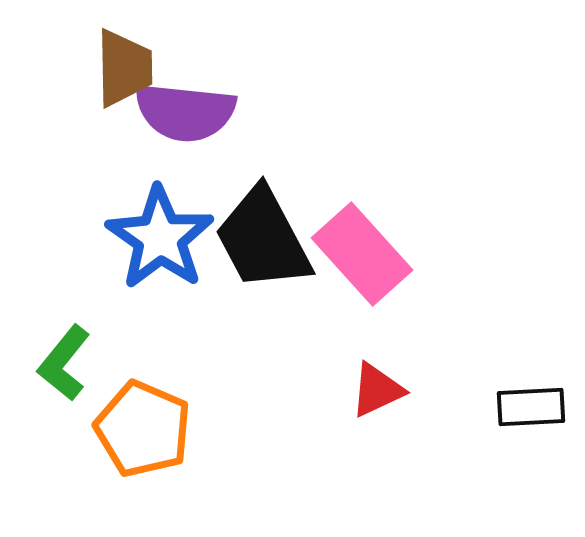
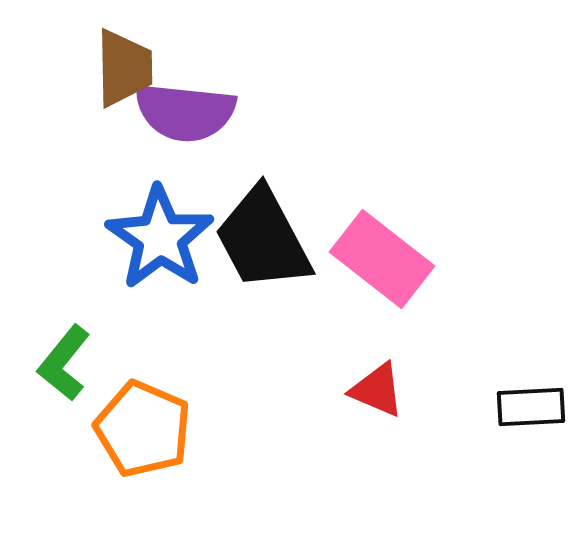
pink rectangle: moved 20 px right, 5 px down; rotated 10 degrees counterclockwise
red triangle: rotated 48 degrees clockwise
